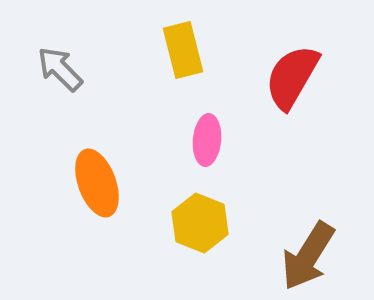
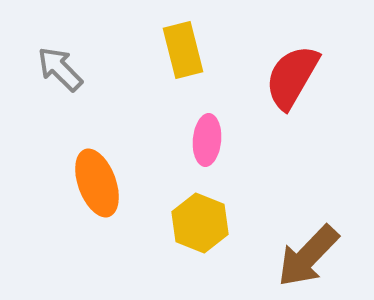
brown arrow: rotated 12 degrees clockwise
